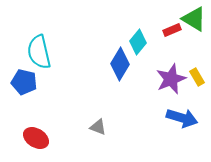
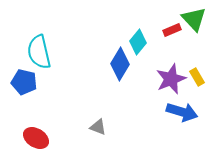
green triangle: rotated 16 degrees clockwise
blue arrow: moved 6 px up
